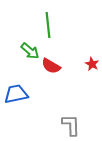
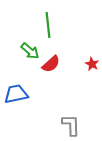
red semicircle: moved 2 px up; rotated 72 degrees counterclockwise
